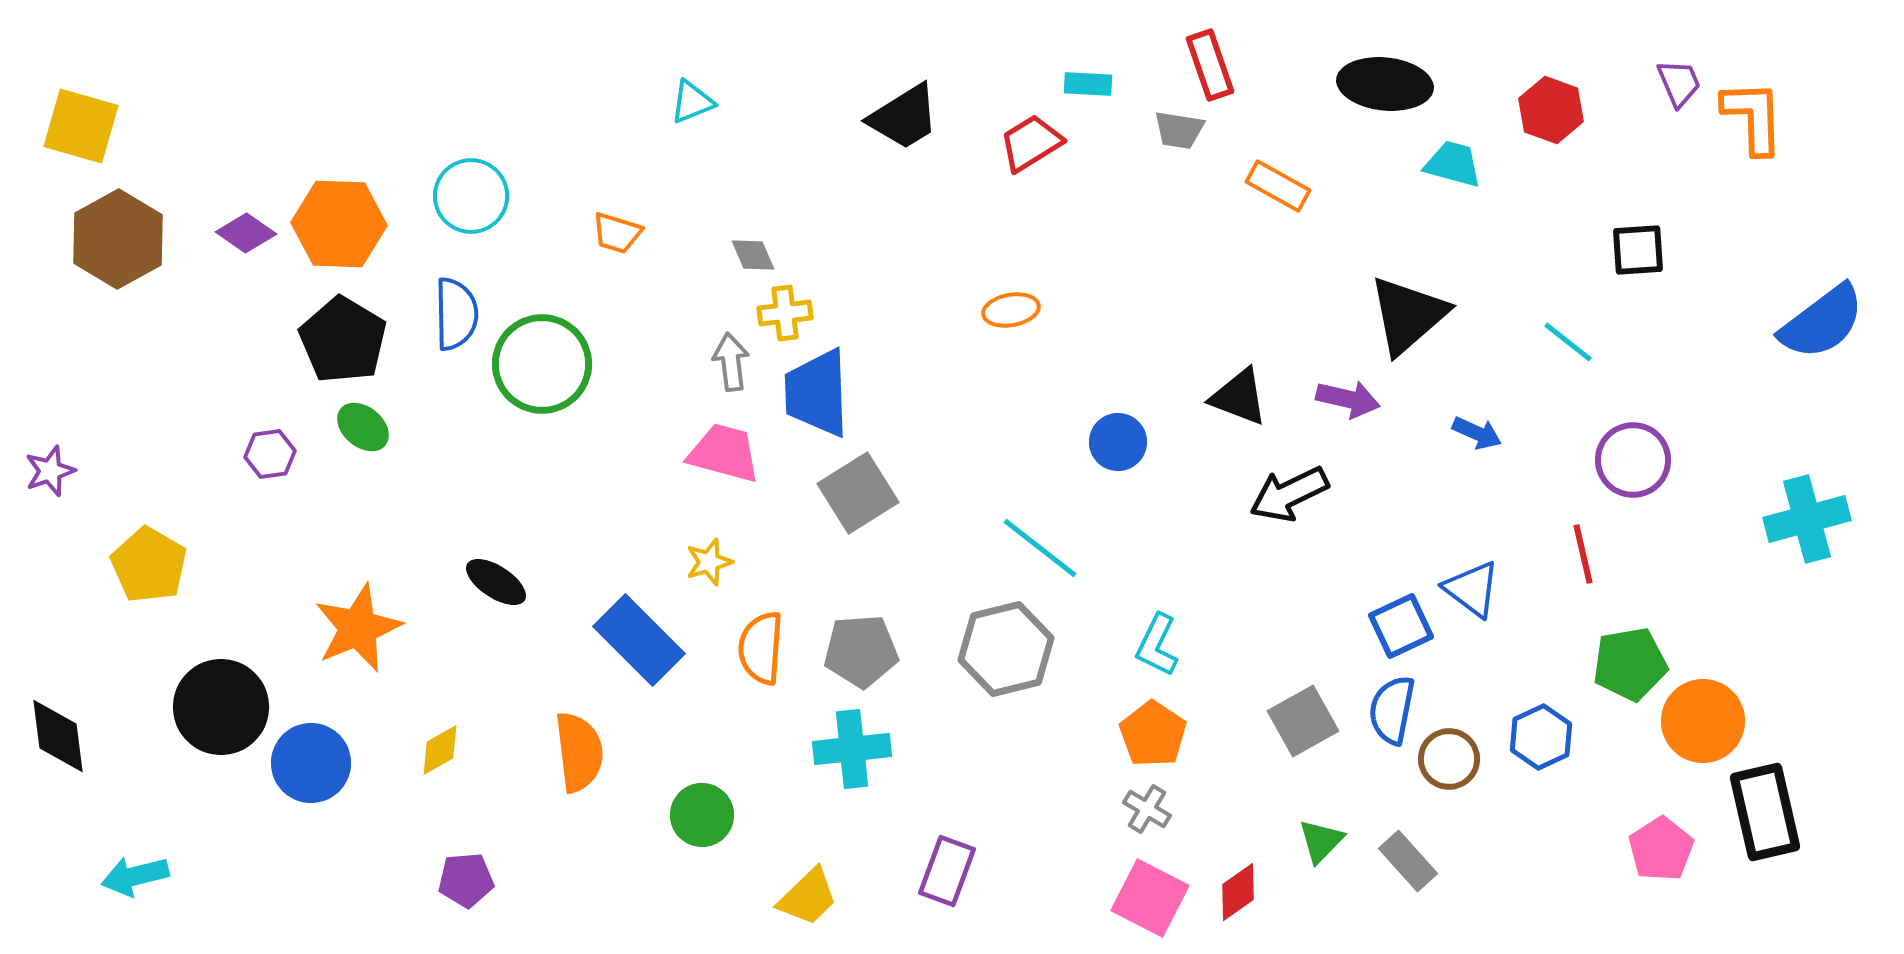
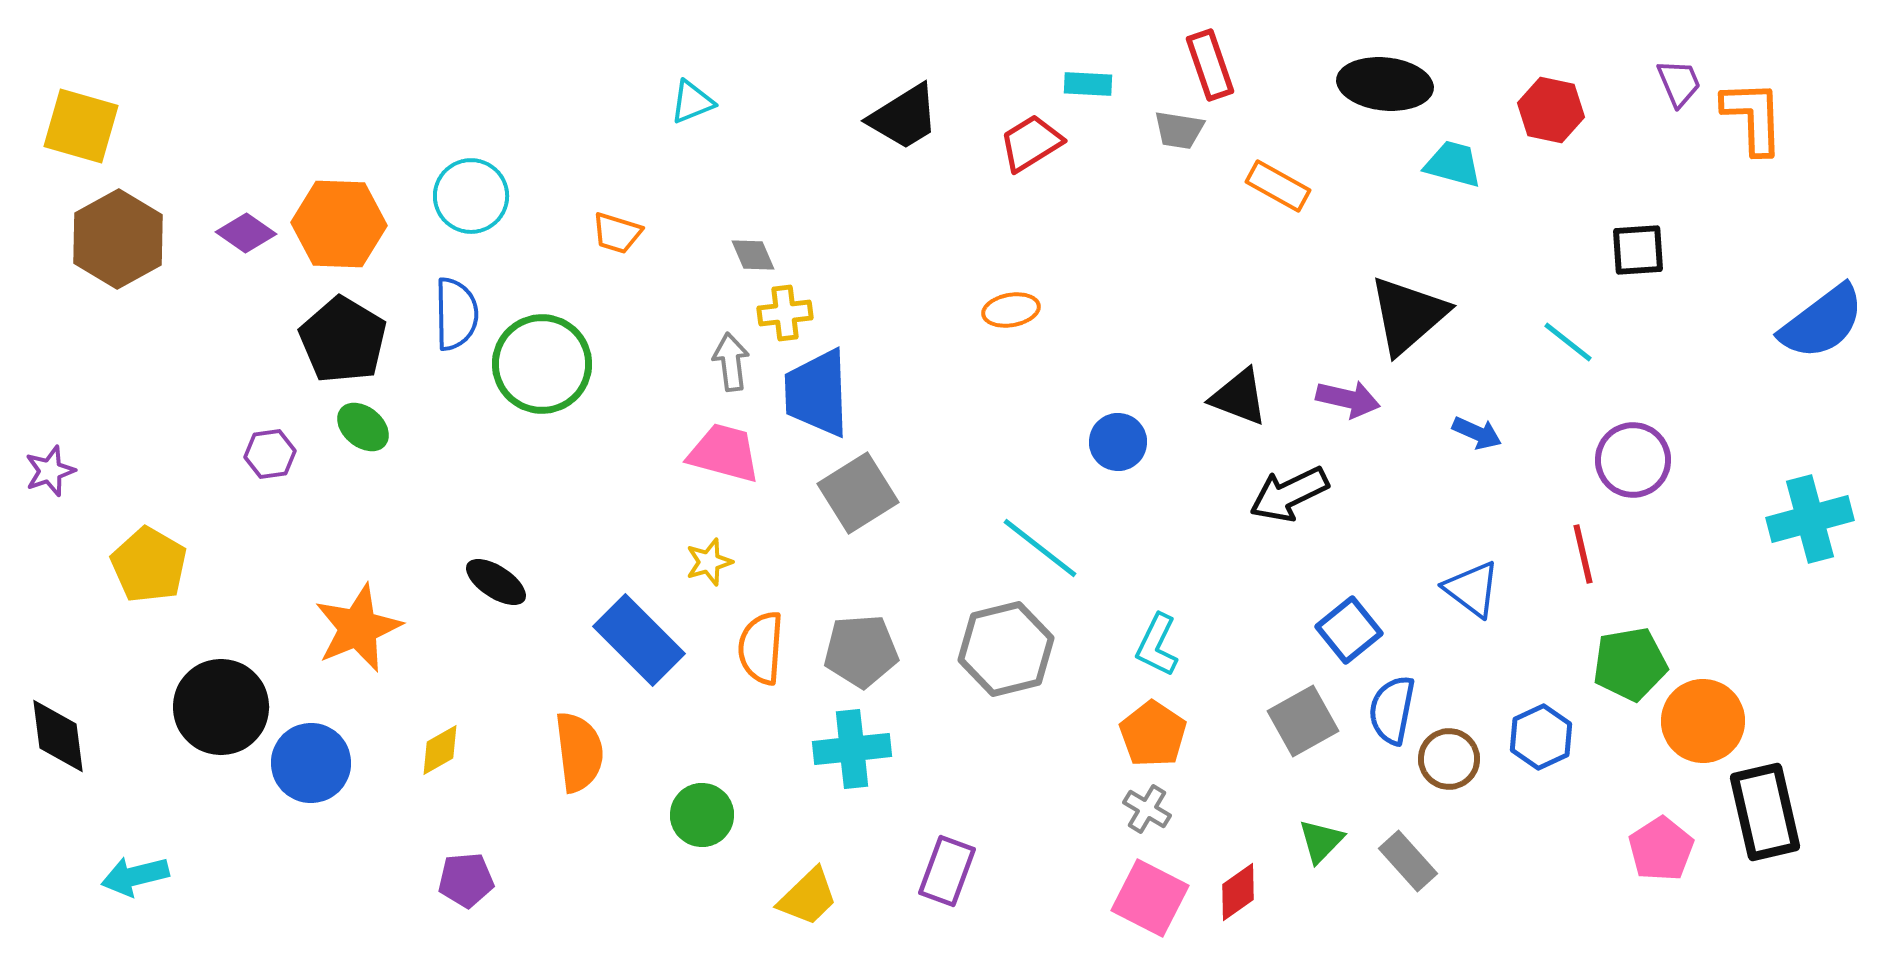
red hexagon at (1551, 110): rotated 8 degrees counterclockwise
cyan cross at (1807, 519): moved 3 px right
blue square at (1401, 626): moved 52 px left, 4 px down; rotated 14 degrees counterclockwise
